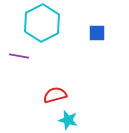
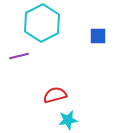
blue square: moved 1 px right, 3 px down
purple line: rotated 24 degrees counterclockwise
cyan star: rotated 24 degrees counterclockwise
